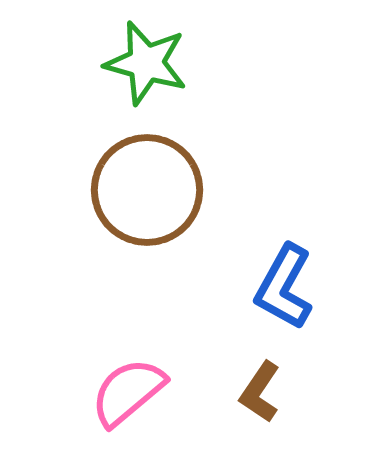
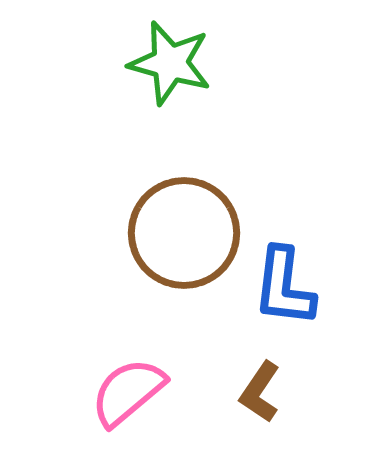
green star: moved 24 px right
brown circle: moved 37 px right, 43 px down
blue L-shape: rotated 22 degrees counterclockwise
